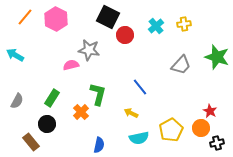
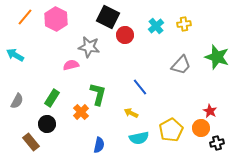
gray star: moved 3 px up
